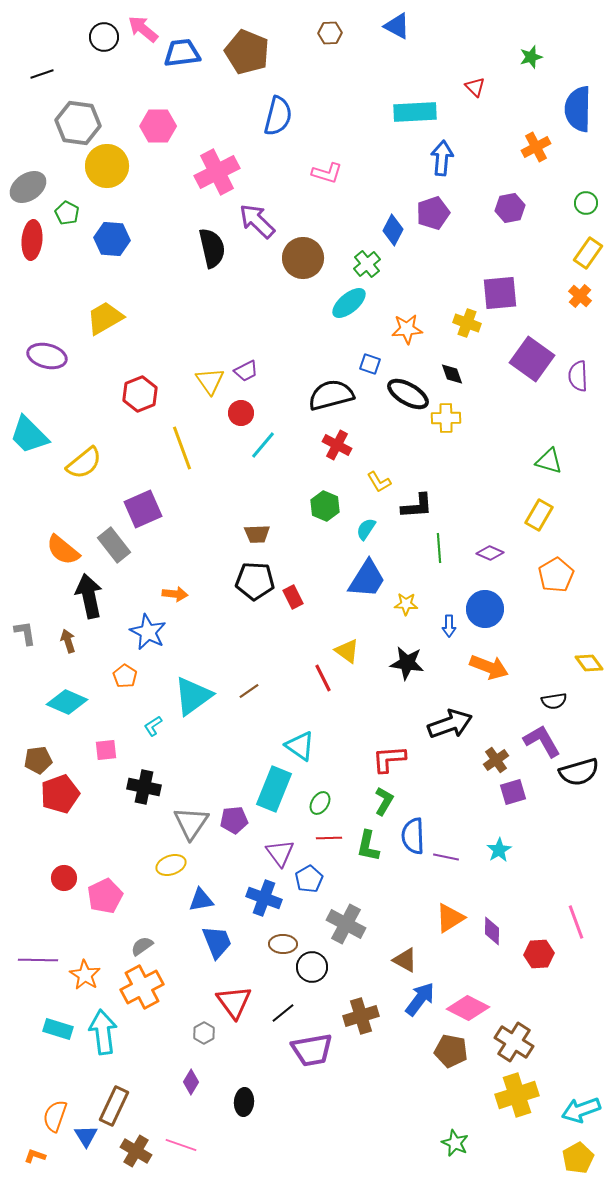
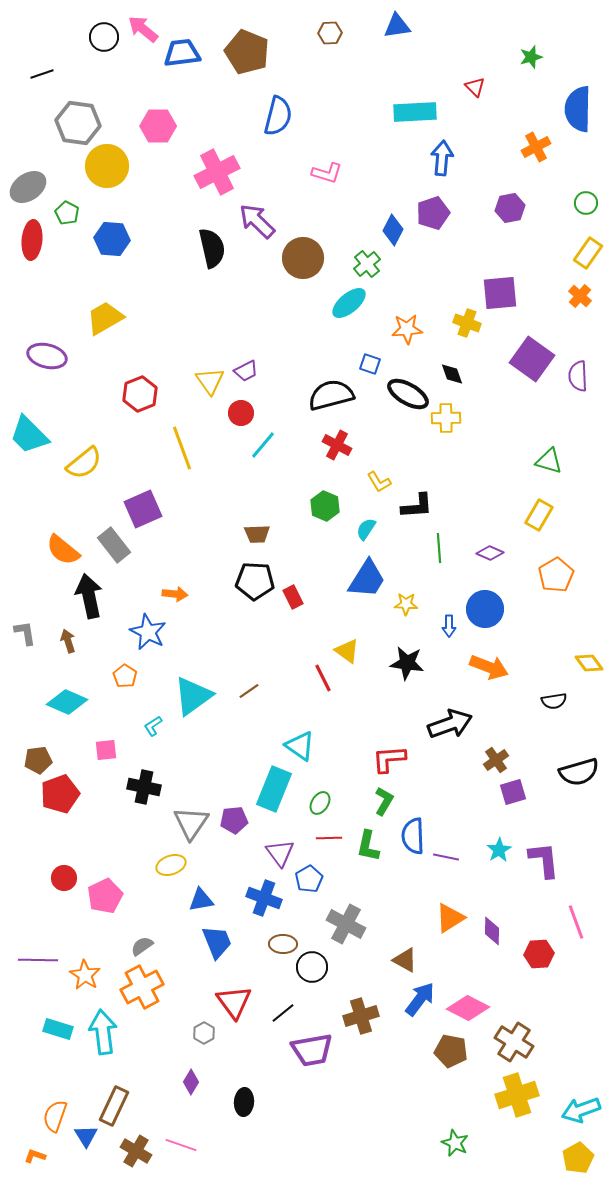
blue triangle at (397, 26): rotated 36 degrees counterclockwise
purple L-shape at (542, 741): moved 2 px right, 119 px down; rotated 24 degrees clockwise
